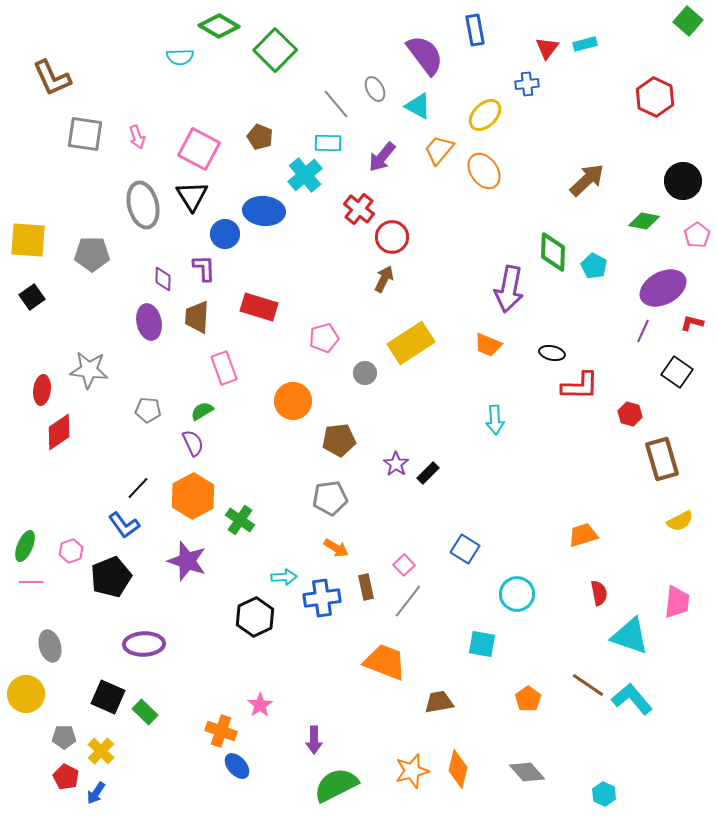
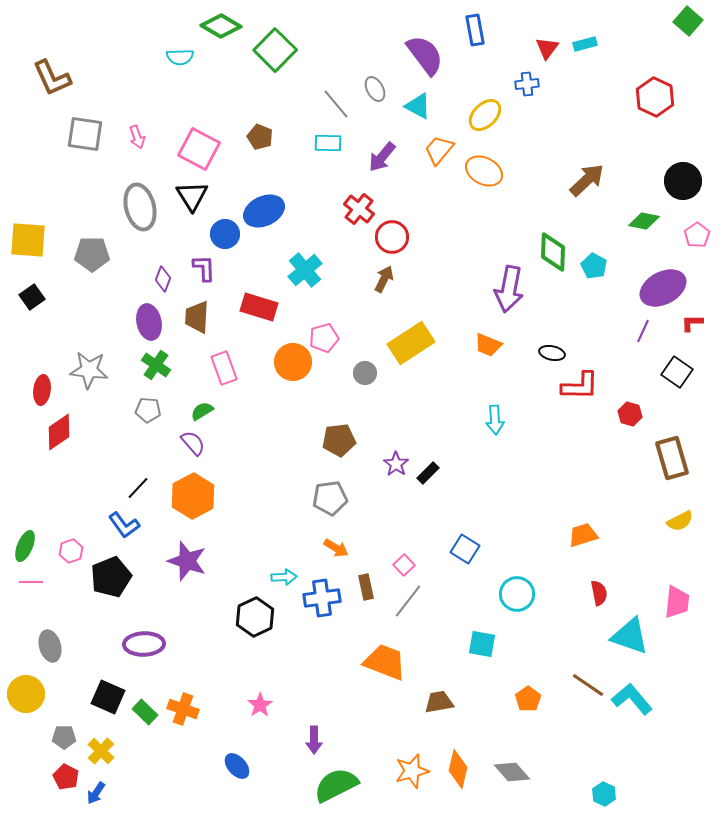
green diamond at (219, 26): moved 2 px right
orange ellipse at (484, 171): rotated 27 degrees counterclockwise
cyan cross at (305, 175): moved 95 px down
gray ellipse at (143, 205): moved 3 px left, 2 px down
blue ellipse at (264, 211): rotated 30 degrees counterclockwise
purple diamond at (163, 279): rotated 20 degrees clockwise
red L-shape at (692, 323): rotated 15 degrees counterclockwise
orange circle at (293, 401): moved 39 px up
purple semicircle at (193, 443): rotated 16 degrees counterclockwise
brown rectangle at (662, 459): moved 10 px right, 1 px up
green cross at (240, 520): moved 84 px left, 155 px up
orange cross at (221, 731): moved 38 px left, 22 px up
gray diamond at (527, 772): moved 15 px left
